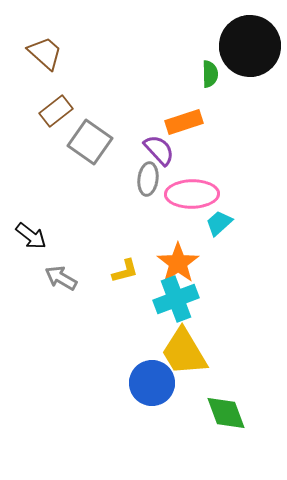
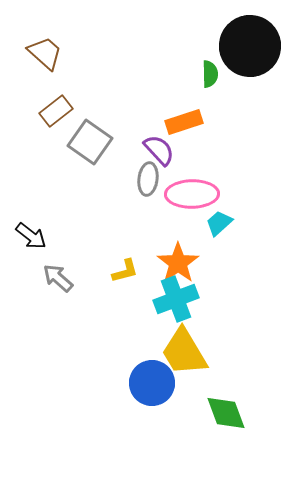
gray arrow: moved 3 px left; rotated 12 degrees clockwise
